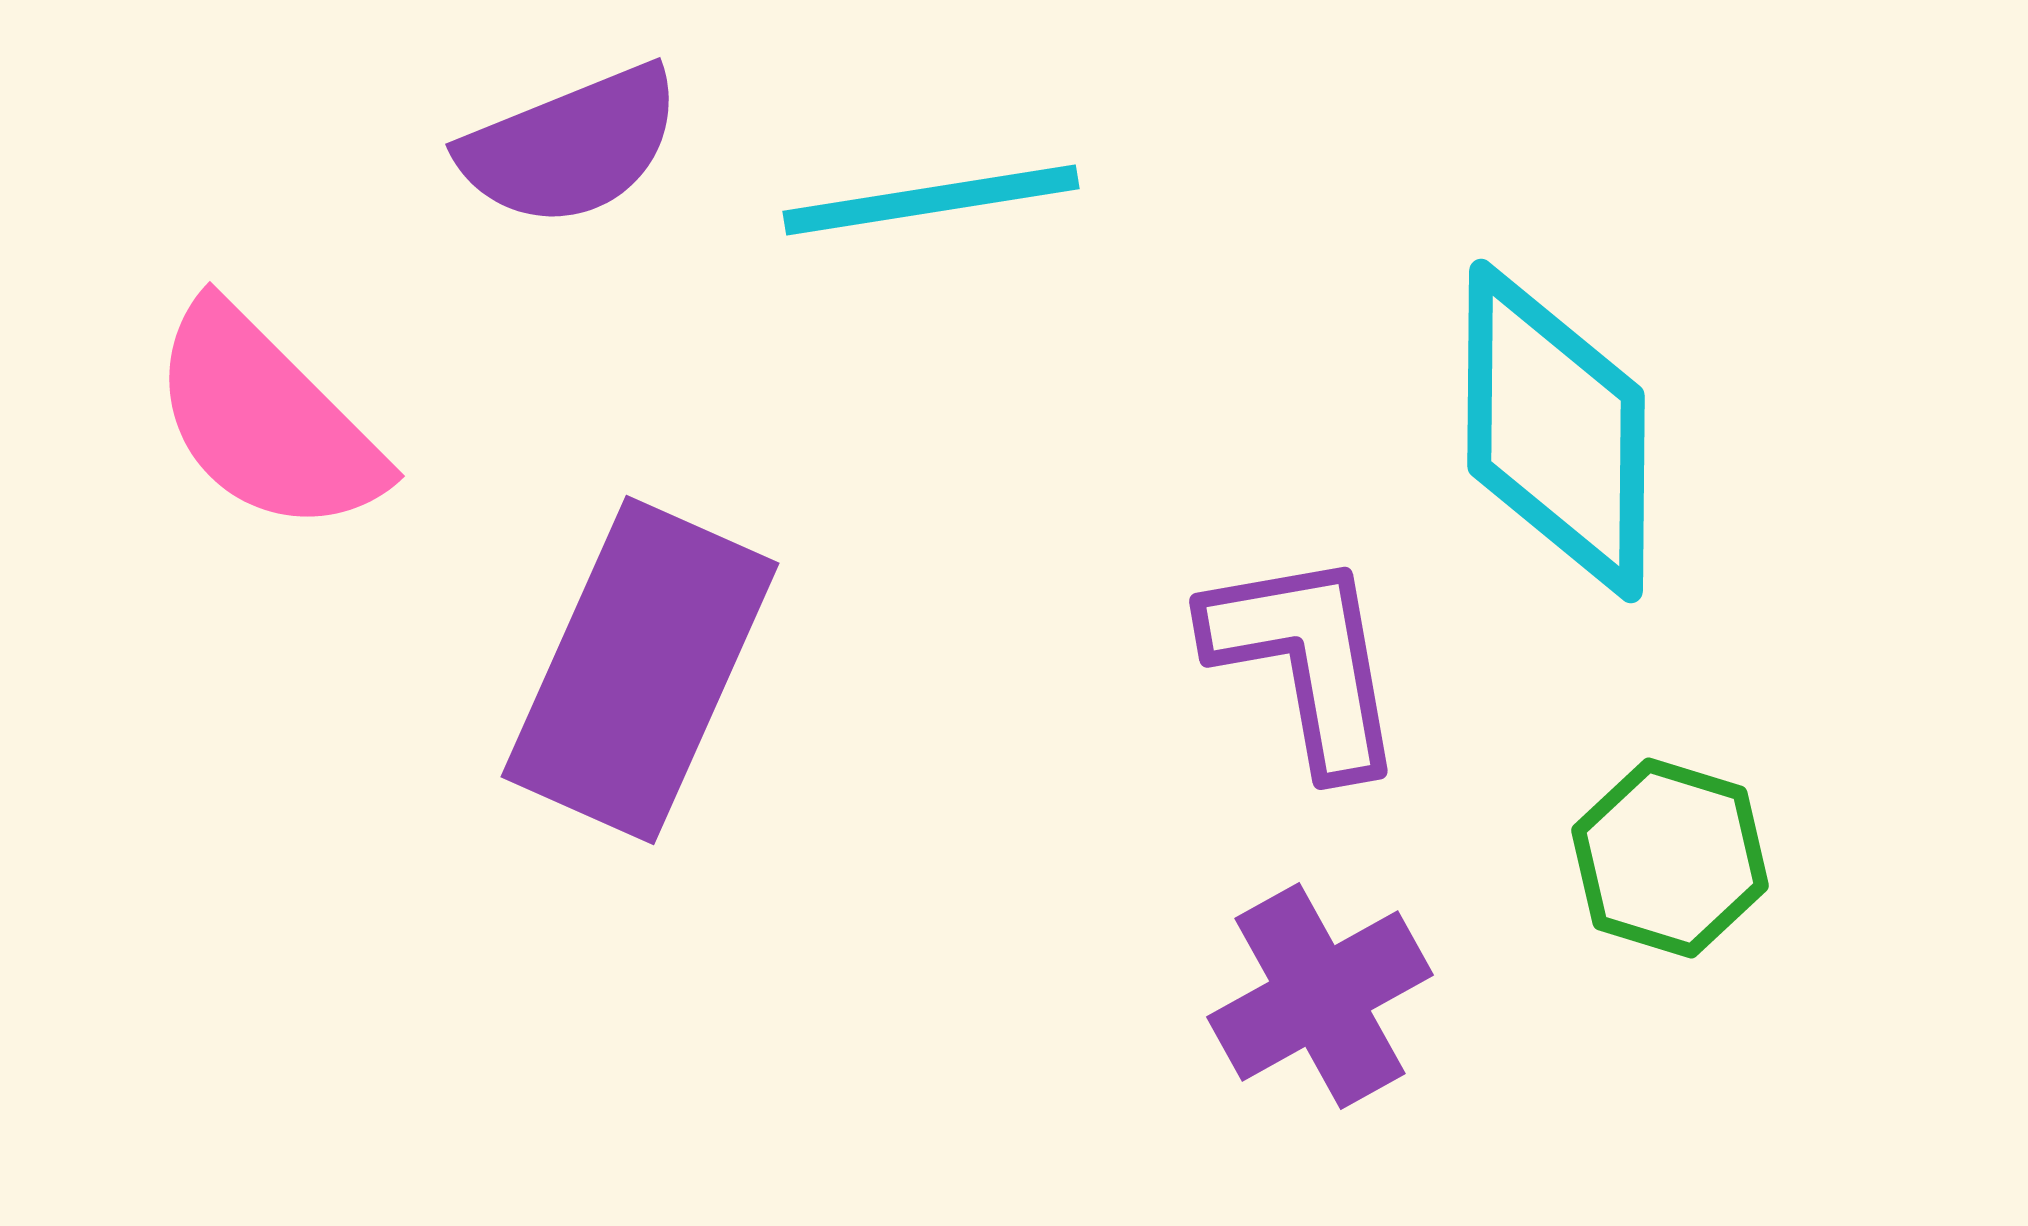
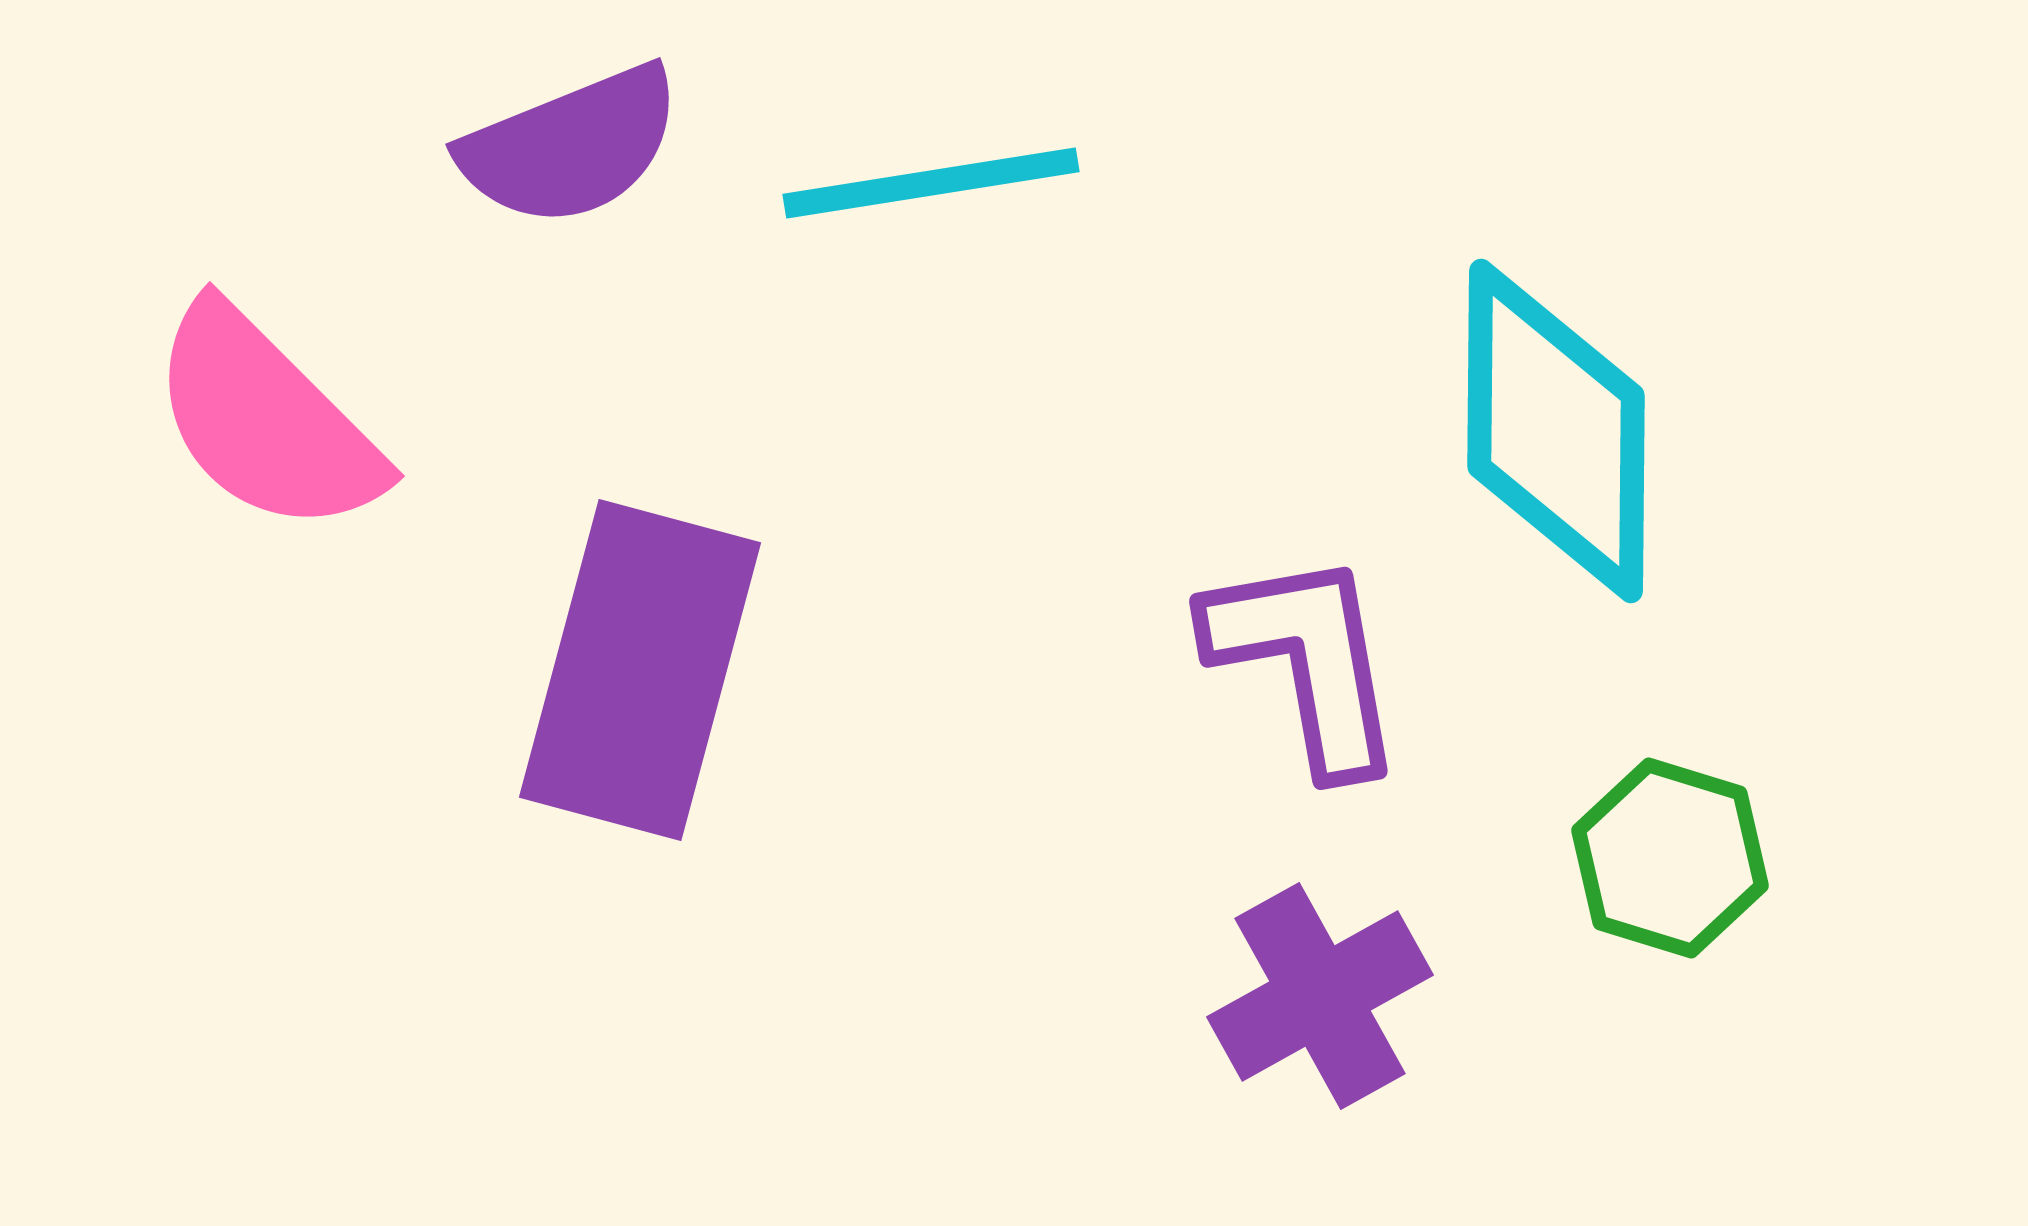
cyan line: moved 17 px up
purple rectangle: rotated 9 degrees counterclockwise
